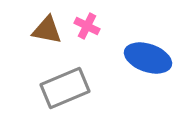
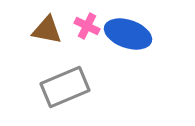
blue ellipse: moved 20 px left, 24 px up
gray rectangle: moved 1 px up
